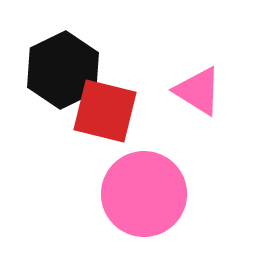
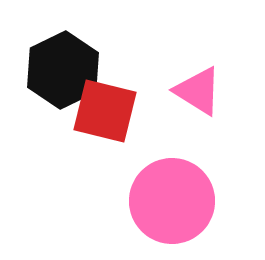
pink circle: moved 28 px right, 7 px down
